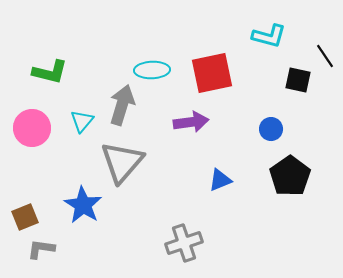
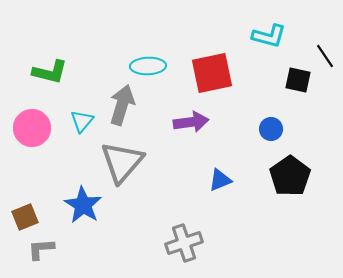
cyan ellipse: moved 4 px left, 4 px up
gray L-shape: rotated 12 degrees counterclockwise
